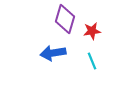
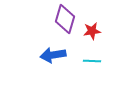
blue arrow: moved 2 px down
cyan line: rotated 66 degrees counterclockwise
